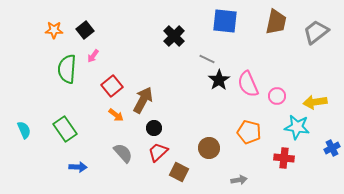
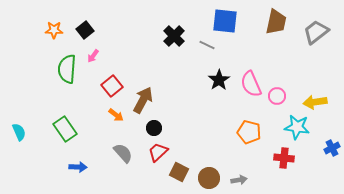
gray line: moved 14 px up
pink semicircle: moved 3 px right
cyan semicircle: moved 5 px left, 2 px down
brown circle: moved 30 px down
